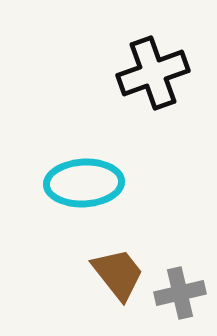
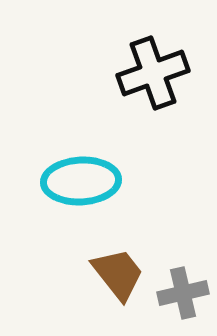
cyan ellipse: moved 3 px left, 2 px up
gray cross: moved 3 px right
